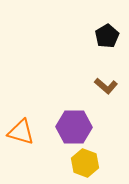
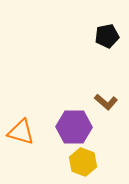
black pentagon: rotated 20 degrees clockwise
brown L-shape: moved 16 px down
yellow hexagon: moved 2 px left, 1 px up
